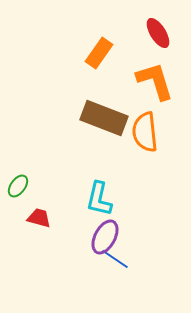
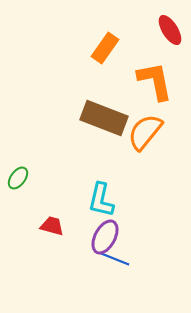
red ellipse: moved 12 px right, 3 px up
orange rectangle: moved 6 px right, 5 px up
orange L-shape: rotated 6 degrees clockwise
orange semicircle: rotated 45 degrees clockwise
green ellipse: moved 8 px up
cyan L-shape: moved 2 px right, 1 px down
red trapezoid: moved 13 px right, 8 px down
blue line: rotated 12 degrees counterclockwise
